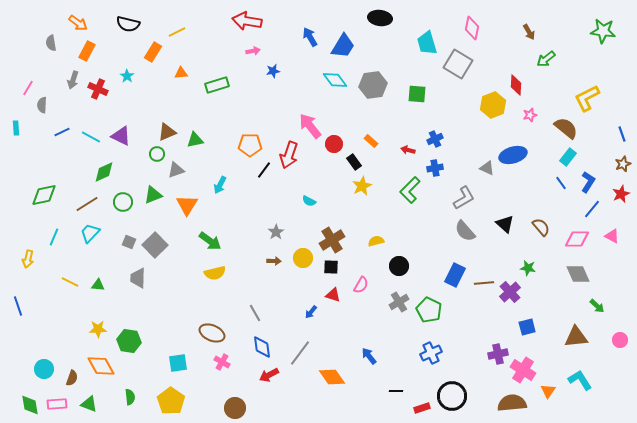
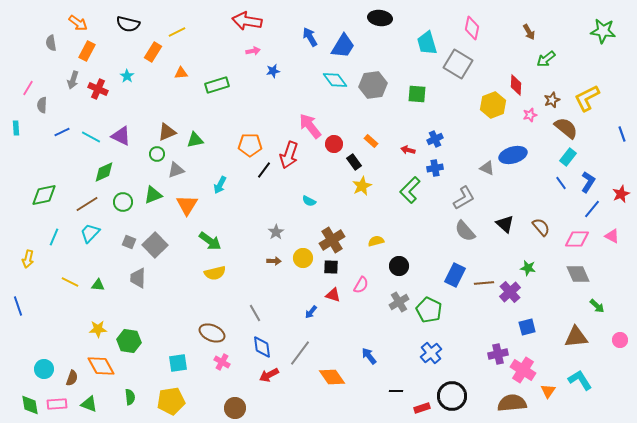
brown star at (623, 164): moved 71 px left, 64 px up
blue cross at (431, 353): rotated 15 degrees counterclockwise
yellow pentagon at (171, 401): rotated 28 degrees clockwise
